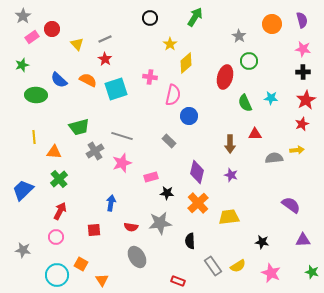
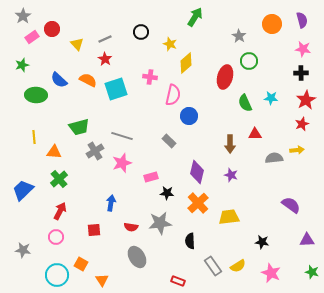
black circle at (150, 18): moved 9 px left, 14 px down
yellow star at (170, 44): rotated 16 degrees counterclockwise
black cross at (303, 72): moved 2 px left, 1 px down
purple triangle at (303, 240): moved 4 px right
